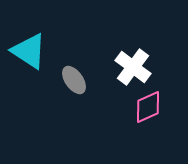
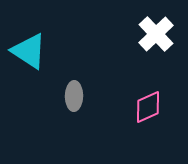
white cross: moved 23 px right, 33 px up; rotated 9 degrees clockwise
gray ellipse: moved 16 px down; rotated 36 degrees clockwise
